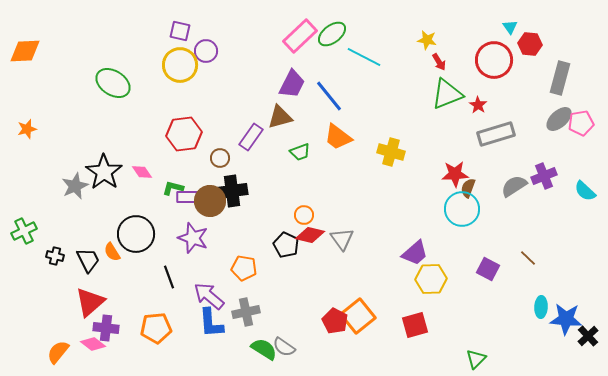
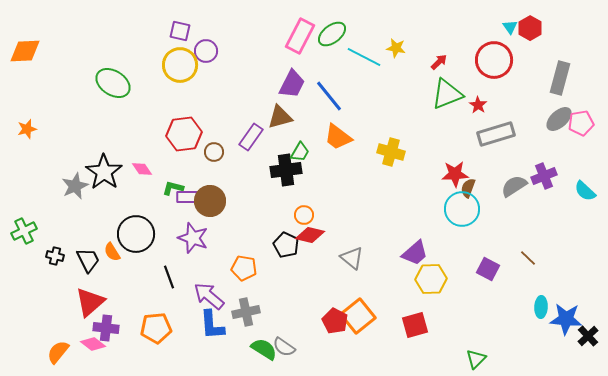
pink rectangle at (300, 36): rotated 20 degrees counterclockwise
yellow star at (427, 40): moved 31 px left, 8 px down
red hexagon at (530, 44): moved 16 px up; rotated 25 degrees clockwise
red arrow at (439, 62): rotated 102 degrees counterclockwise
green trapezoid at (300, 152): rotated 40 degrees counterclockwise
brown circle at (220, 158): moved 6 px left, 6 px up
pink diamond at (142, 172): moved 3 px up
black cross at (232, 191): moved 54 px right, 21 px up
gray triangle at (342, 239): moved 10 px right, 19 px down; rotated 15 degrees counterclockwise
blue L-shape at (211, 323): moved 1 px right, 2 px down
